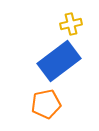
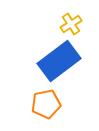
yellow cross: rotated 20 degrees counterclockwise
